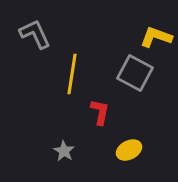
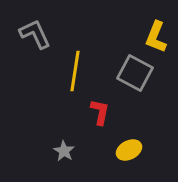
yellow L-shape: rotated 88 degrees counterclockwise
yellow line: moved 3 px right, 3 px up
